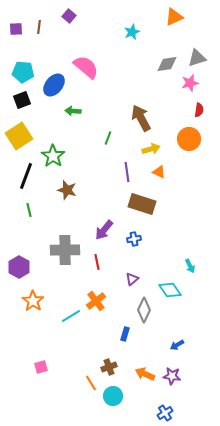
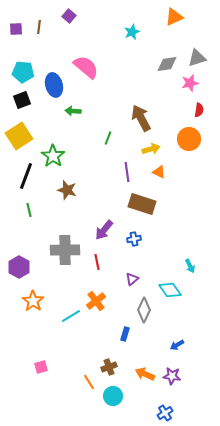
blue ellipse at (54, 85): rotated 55 degrees counterclockwise
orange line at (91, 383): moved 2 px left, 1 px up
